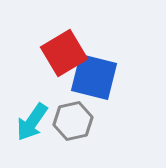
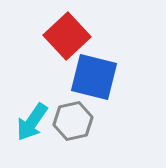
red square: moved 3 px right, 17 px up; rotated 12 degrees counterclockwise
